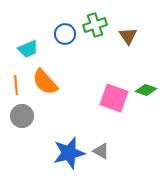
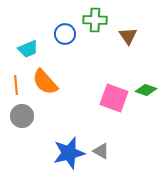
green cross: moved 5 px up; rotated 20 degrees clockwise
